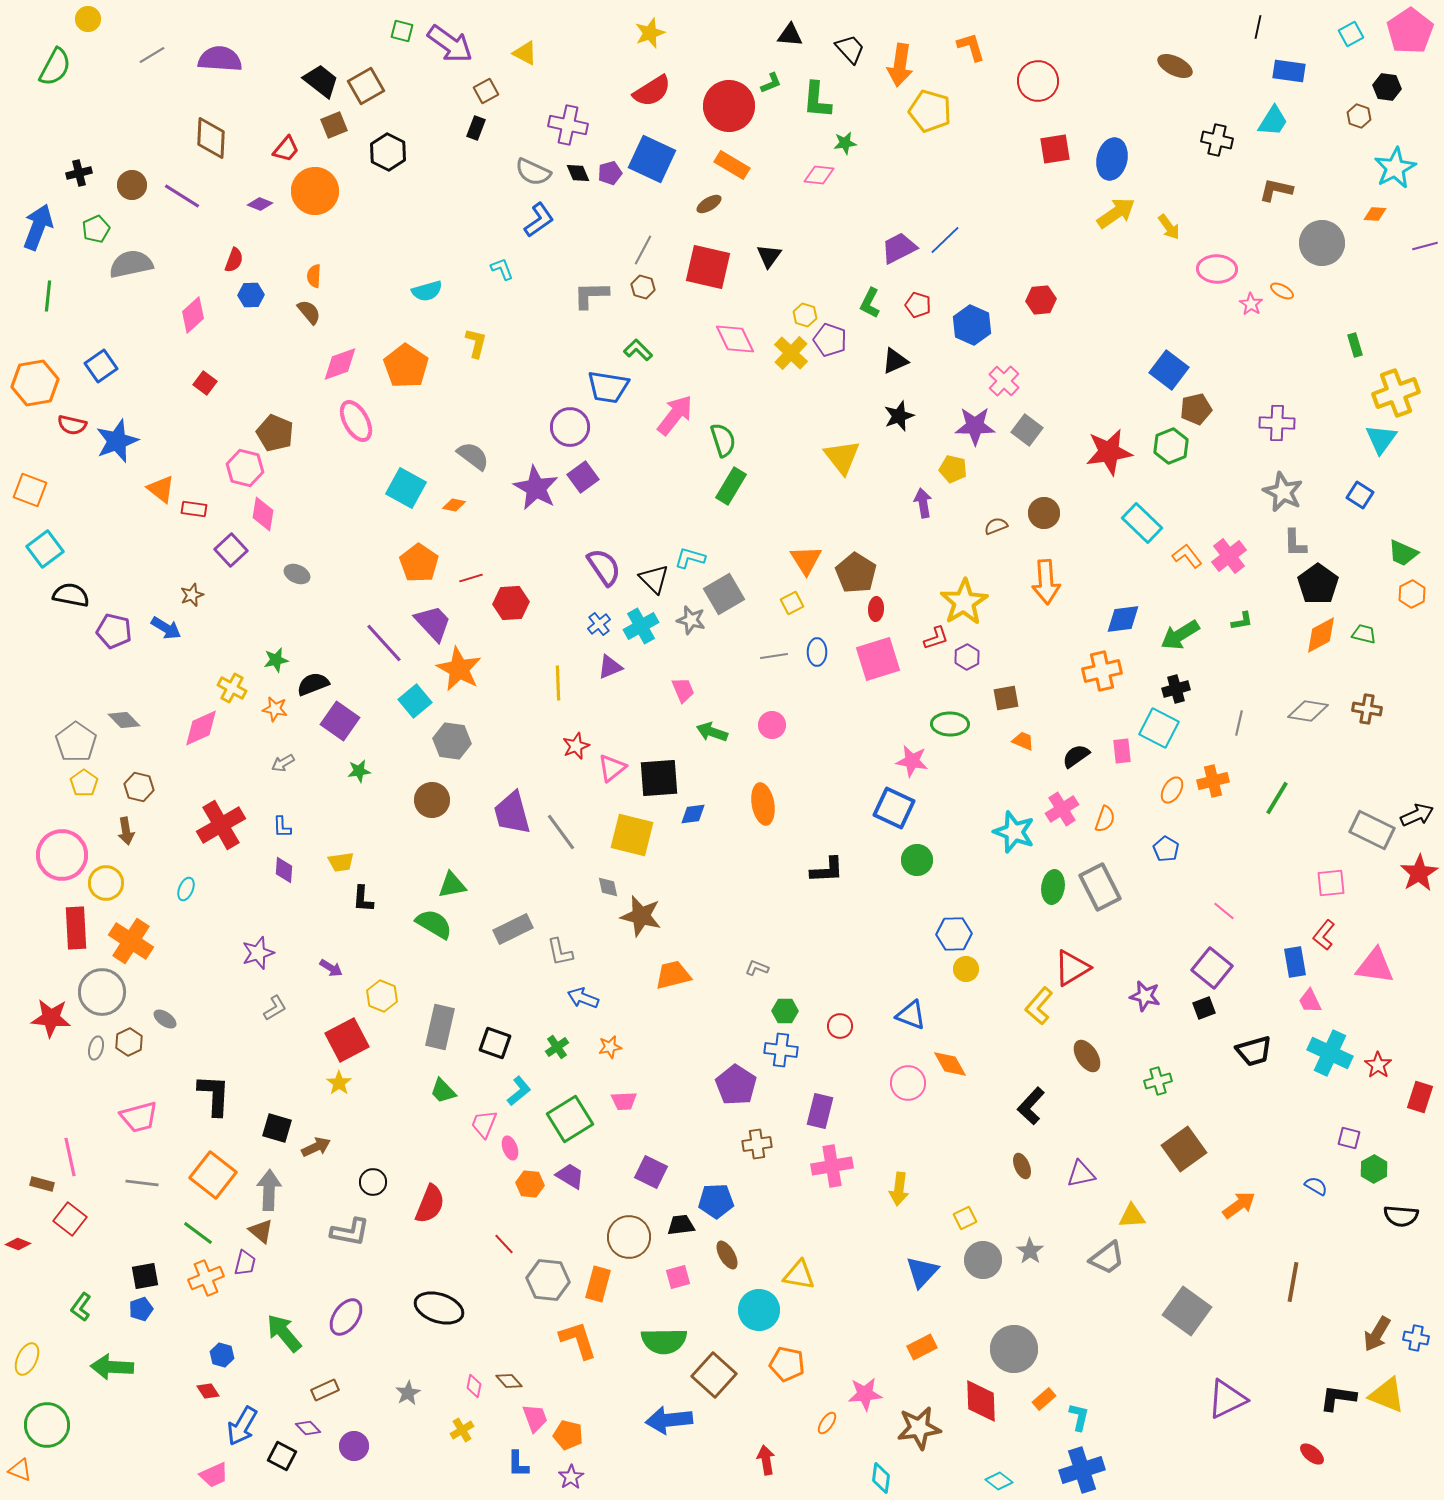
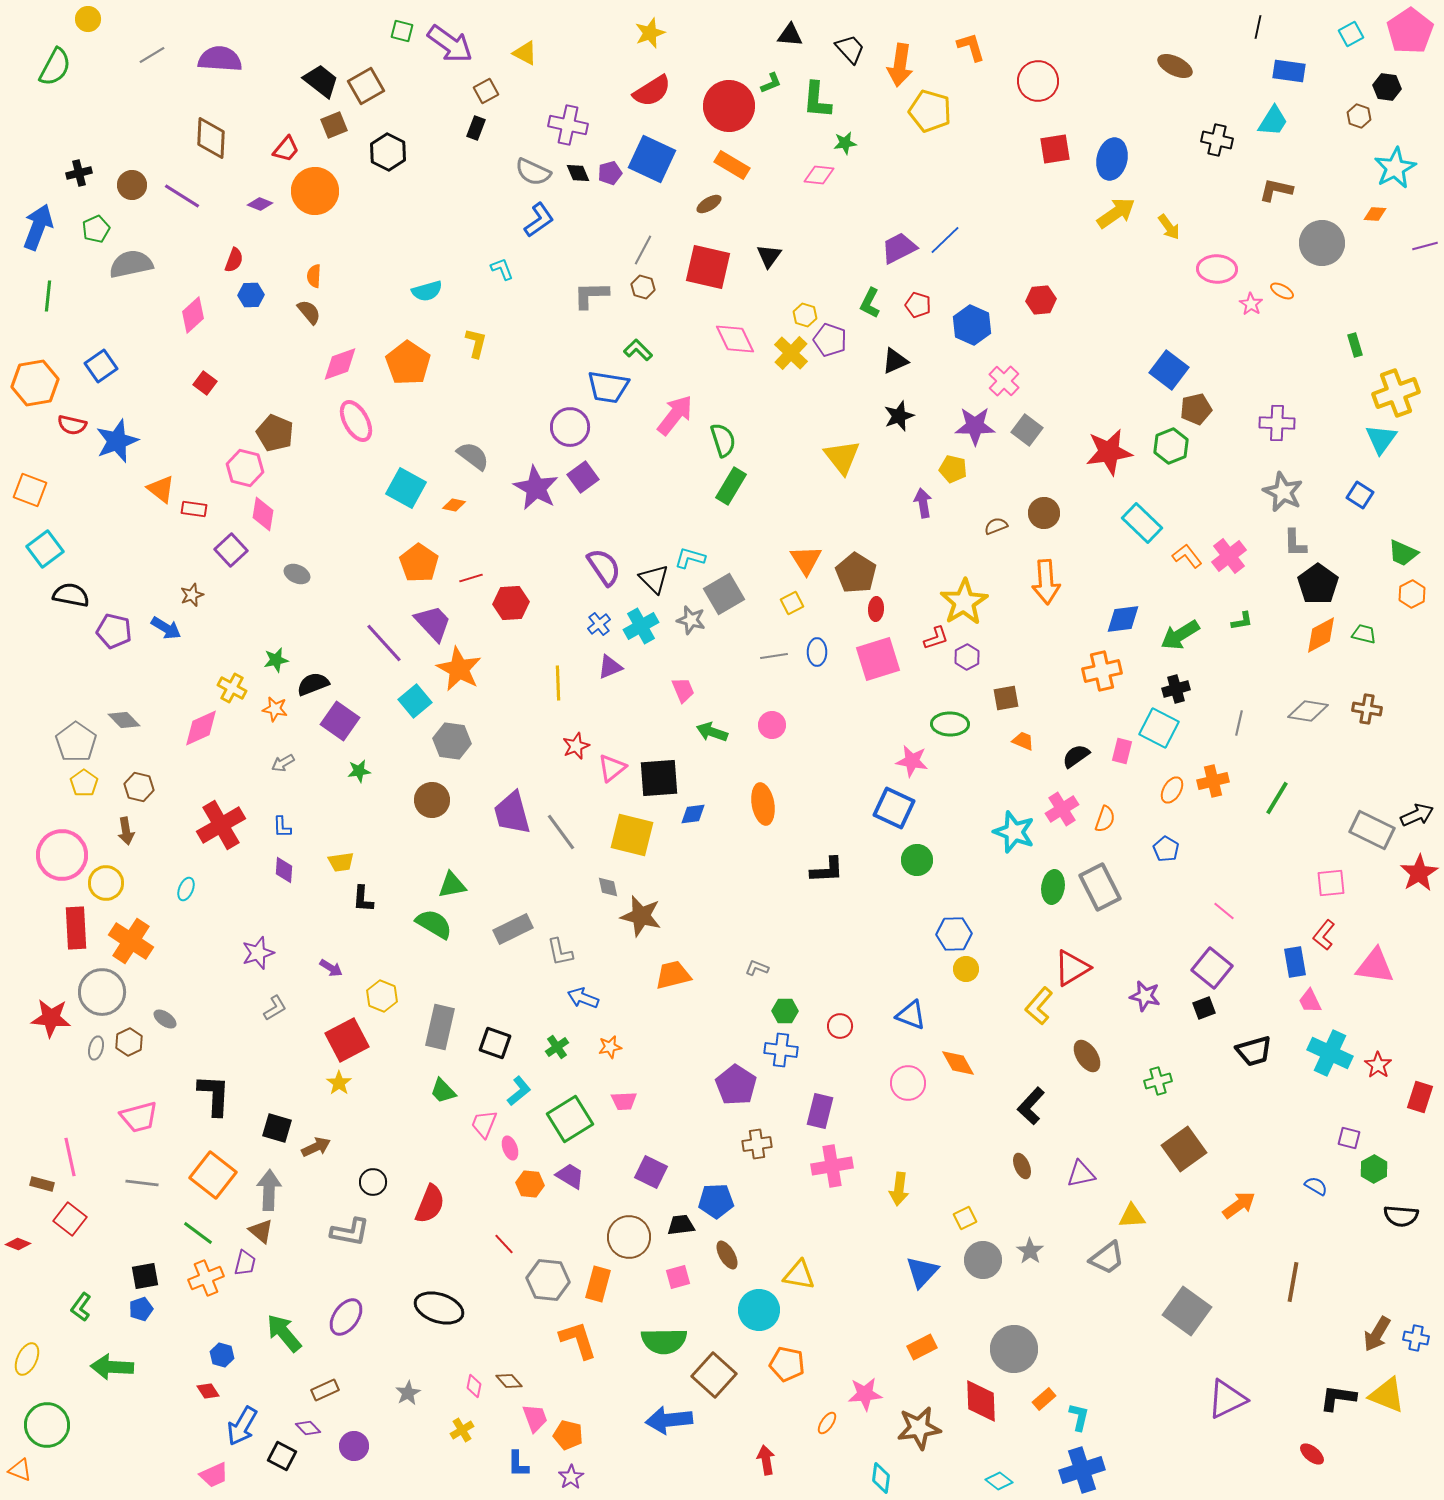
orange pentagon at (406, 366): moved 2 px right, 3 px up
pink rectangle at (1122, 751): rotated 20 degrees clockwise
orange diamond at (950, 1064): moved 8 px right, 1 px up
